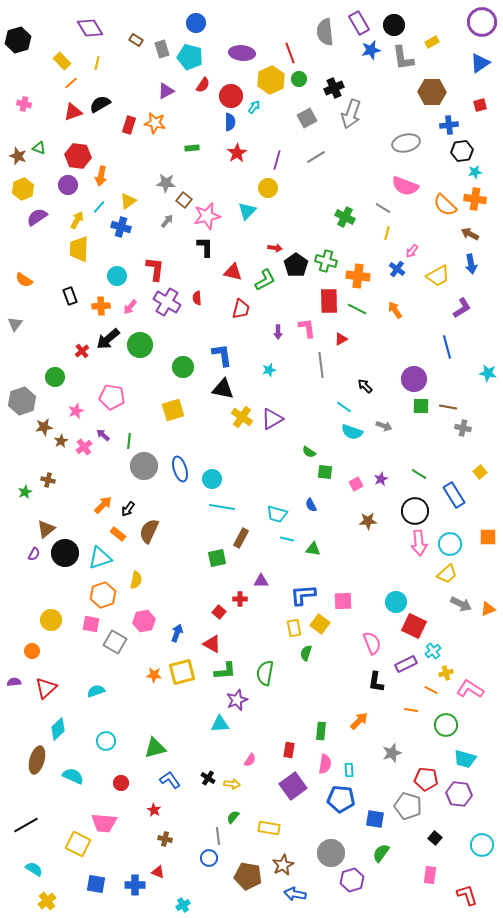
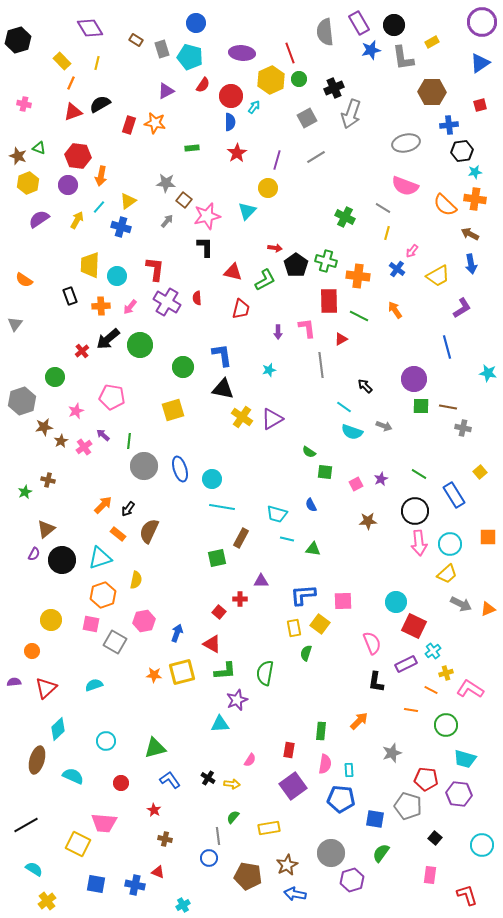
orange line at (71, 83): rotated 24 degrees counterclockwise
yellow hexagon at (23, 189): moved 5 px right, 6 px up
purple semicircle at (37, 217): moved 2 px right, 2 px down
yellow trapezoid at (79, 249): moved 11 px right, 16 px down
green line at (357, 309): moved 2 px right, 7 px down
black circle at (65, 553): moved 3 px left, 7 px down
cyan semicircle at (96, 691): moved 2 px left, 6 px up
yellow rectangle at (269, 828): rotated 20 degrees counterclockwise
brown star at (283, 865): moved 4 px right
blue cross at (135, 885): rotated 12 degrees clockwise
